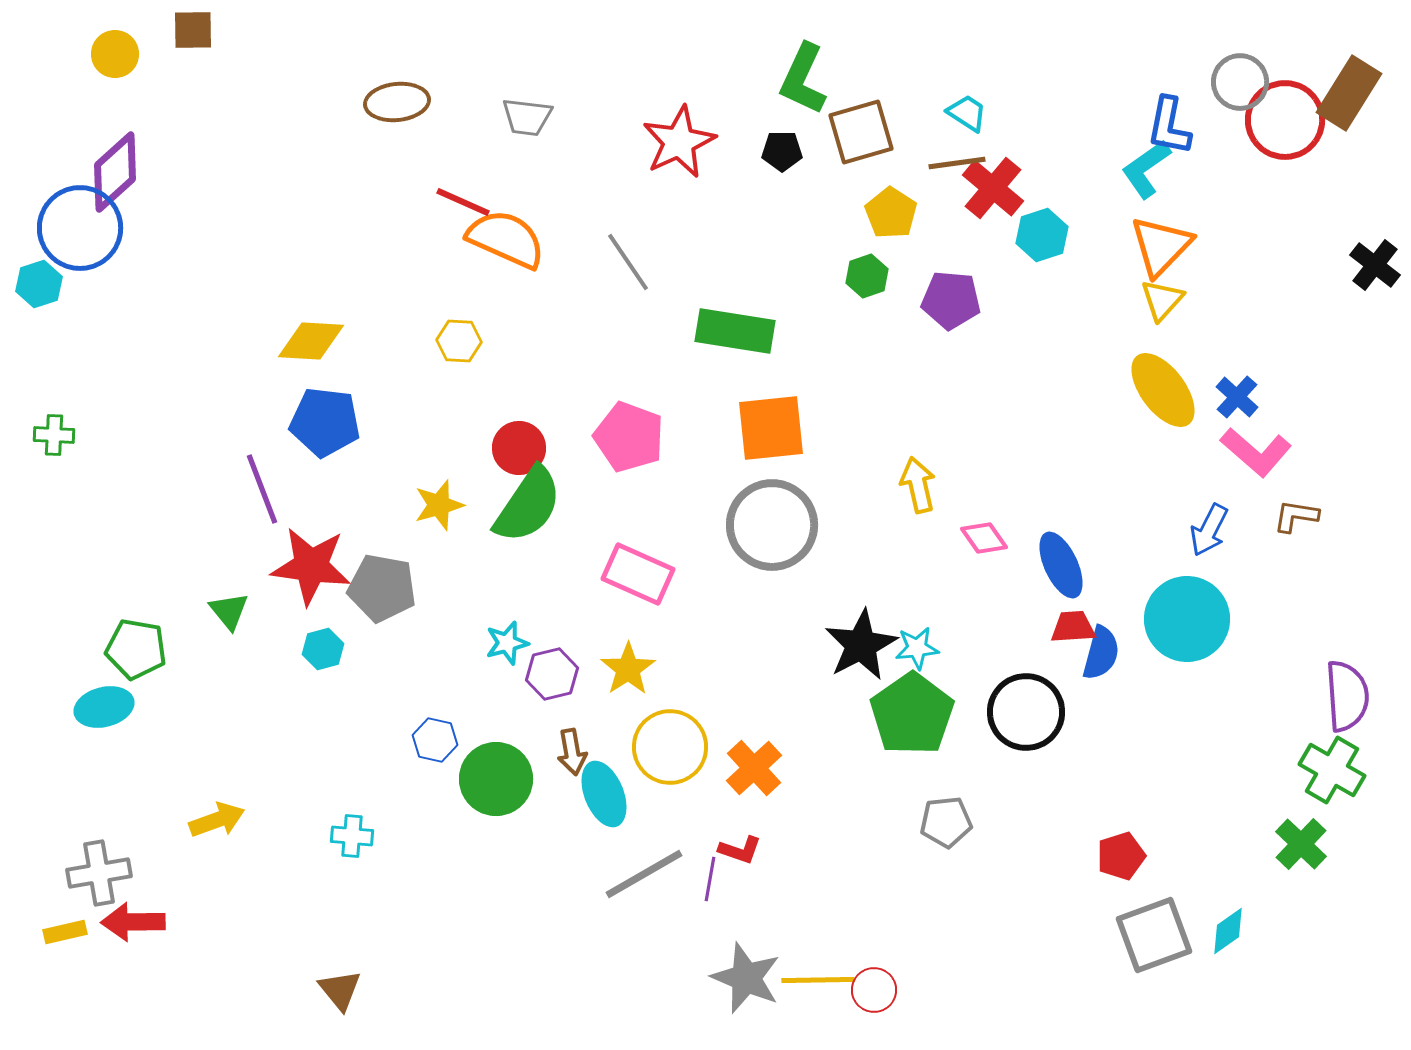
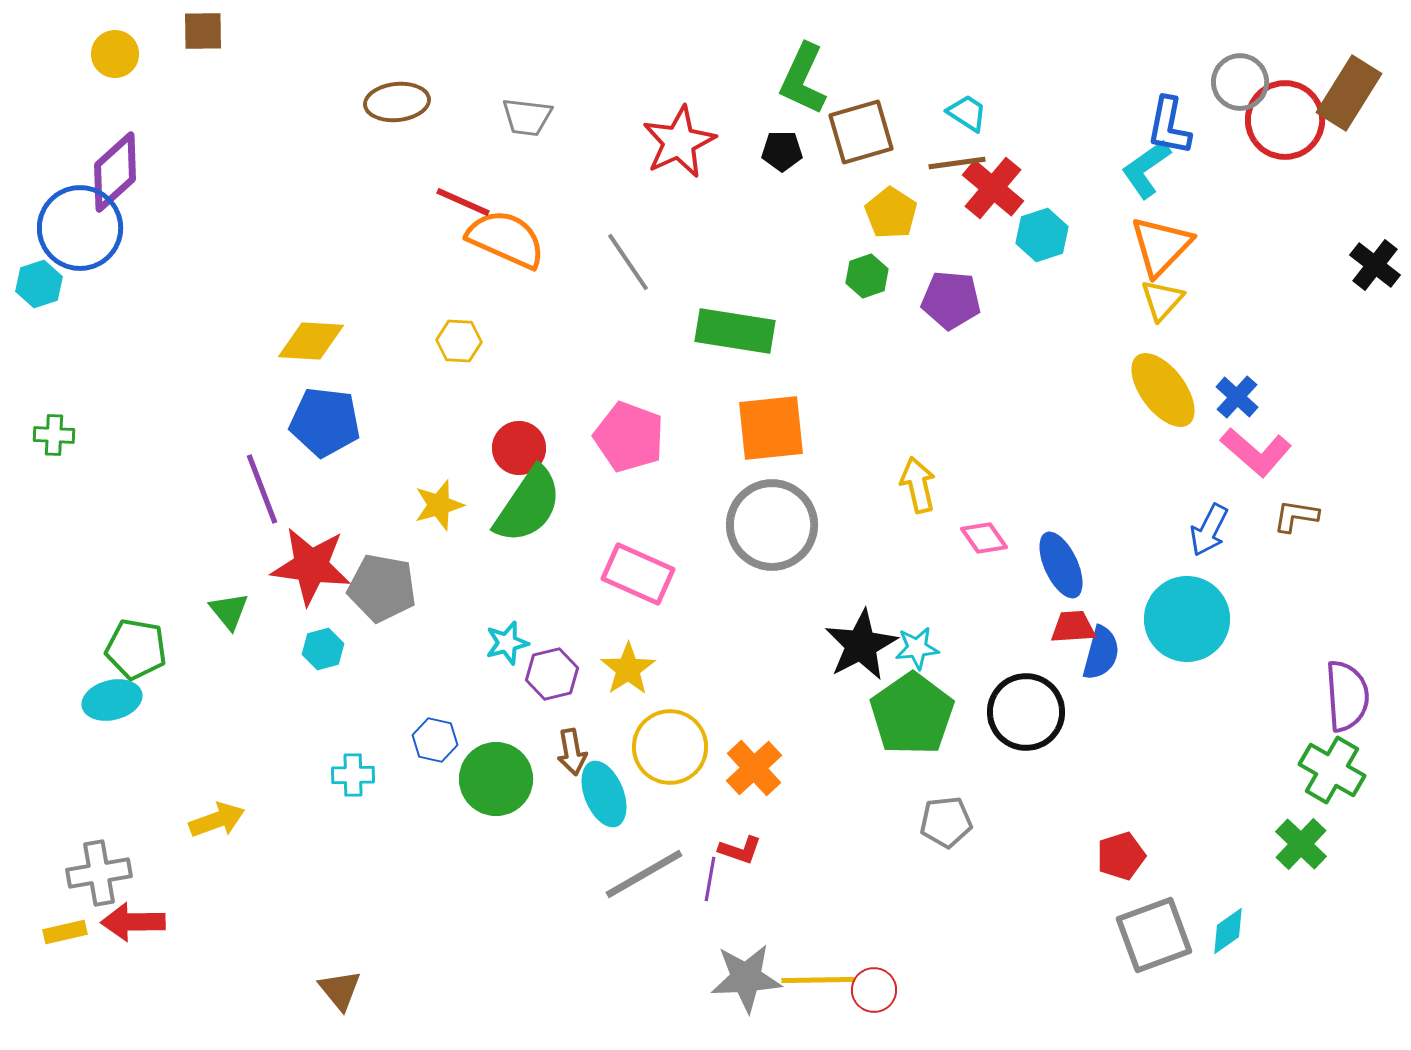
brown square at (193, 30): moved 10 px right, 1 px down
cyan ellipse at (104, 707): moved 8 px right, 7 px up
cyan cross at (352, 836): moved 1 px right, 61 px up; rotated 6 degrees counterclockwise
gray star at (746, 978): rotated 26 degrees counterclockwise
